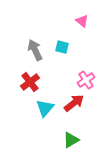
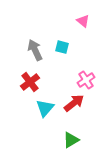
pink triangle: moved 1 px right
